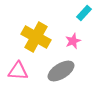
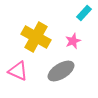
pink triangle: rotated 20 degrees clockwise
